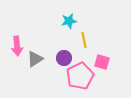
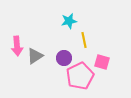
gray triangle: moved 3 px up
